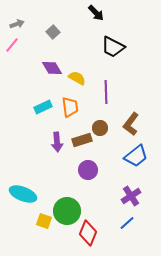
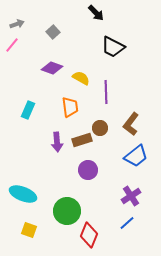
purple diamond: rotated 40 degrees counterclockwise
yellow semicircle: moved 4 px right
cyan rectangle: moved 15 px left, 3 px down; rotated 42 degrees counterclockwise
yellow square: moved 15 px left, 9 px down
red diamond: moved 1 px right, 2 px down
